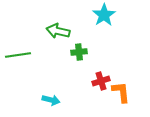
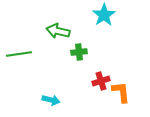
green line: moved 1 px right, 1 px up
